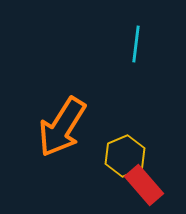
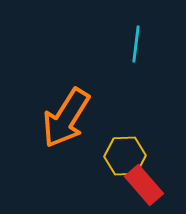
orange arrow: moved 4 px right, 9 px up
yellow hexagon: rotated 21 degrees clockwise
